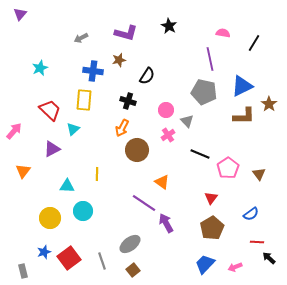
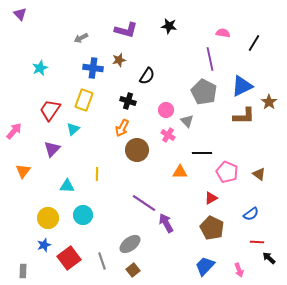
purple triangle at (20, 14): rotated 24 degrees counterclockwise
black star at (169, 26): rotated 21 degrees counterclockwise
purple L-shape at (126, 33): moved 3 px up
blue cross at (93, 71): moved 3 px up
gray pentagon at (204, 92): rotated 15 degrees clockwise
yellow rectangle at (84, 100): rotated 15 degrees clockwise
brown star at (269, 104): moved 2 px up
red trapezoid at (50, 110): rotated 100 degrees counterclockwise
pink cross at (168, 135): rotated 24 degrees counterclockwise
purple triangle at (52, 149): rotated 18 degrees counterclockwise
black line at (200, 154): moved 2 px right, 1 px up; rotated 24 degrees counterclockwise
pink pentagon at (228, 168): moved 1 px left, 4 px down; rotated 15 degrees counterclockwise
brown triangle at (259, 174): rotated 16 degrees counterclockwise
orange triangle at (162, 182): moved 18 px right, 10 px up; rotated 35 degrees counterclockwise
red triangle at (211, 198): rotated 24 degrees clockwise
cyan circle at (83, 211): moved 4 px down
yellow circle at (50, 218): moved 2 px left
brown pentagon at (212, 228): rotated 15 degrees counterclockwise
blue star at (44, 252): moved 7 px up
blue trapezoid at (205, 264): moved 2 px down
pink arrow at (235, 267): moved 4 px right, 3 px down; rotated 88 degrees counterclockwise
gray rectangle at (23, 271): rotated 16 degrees clockwise
